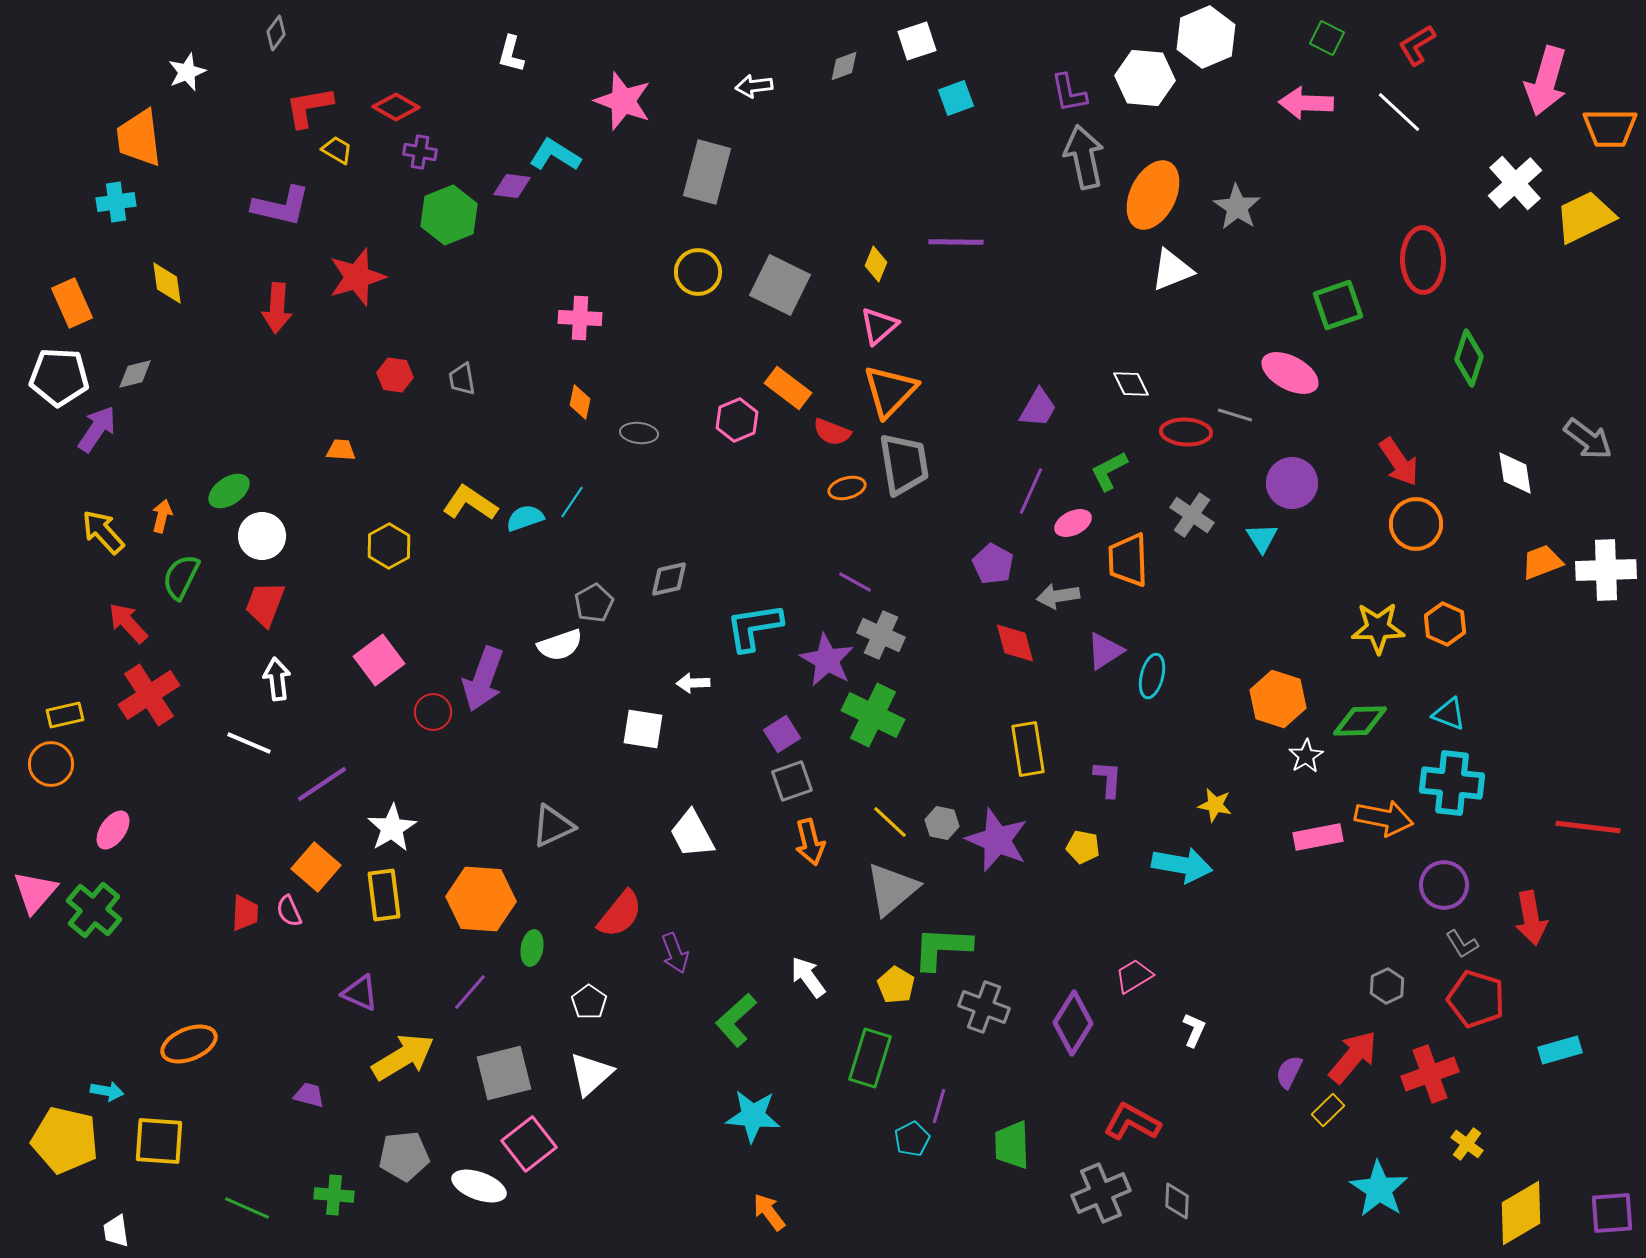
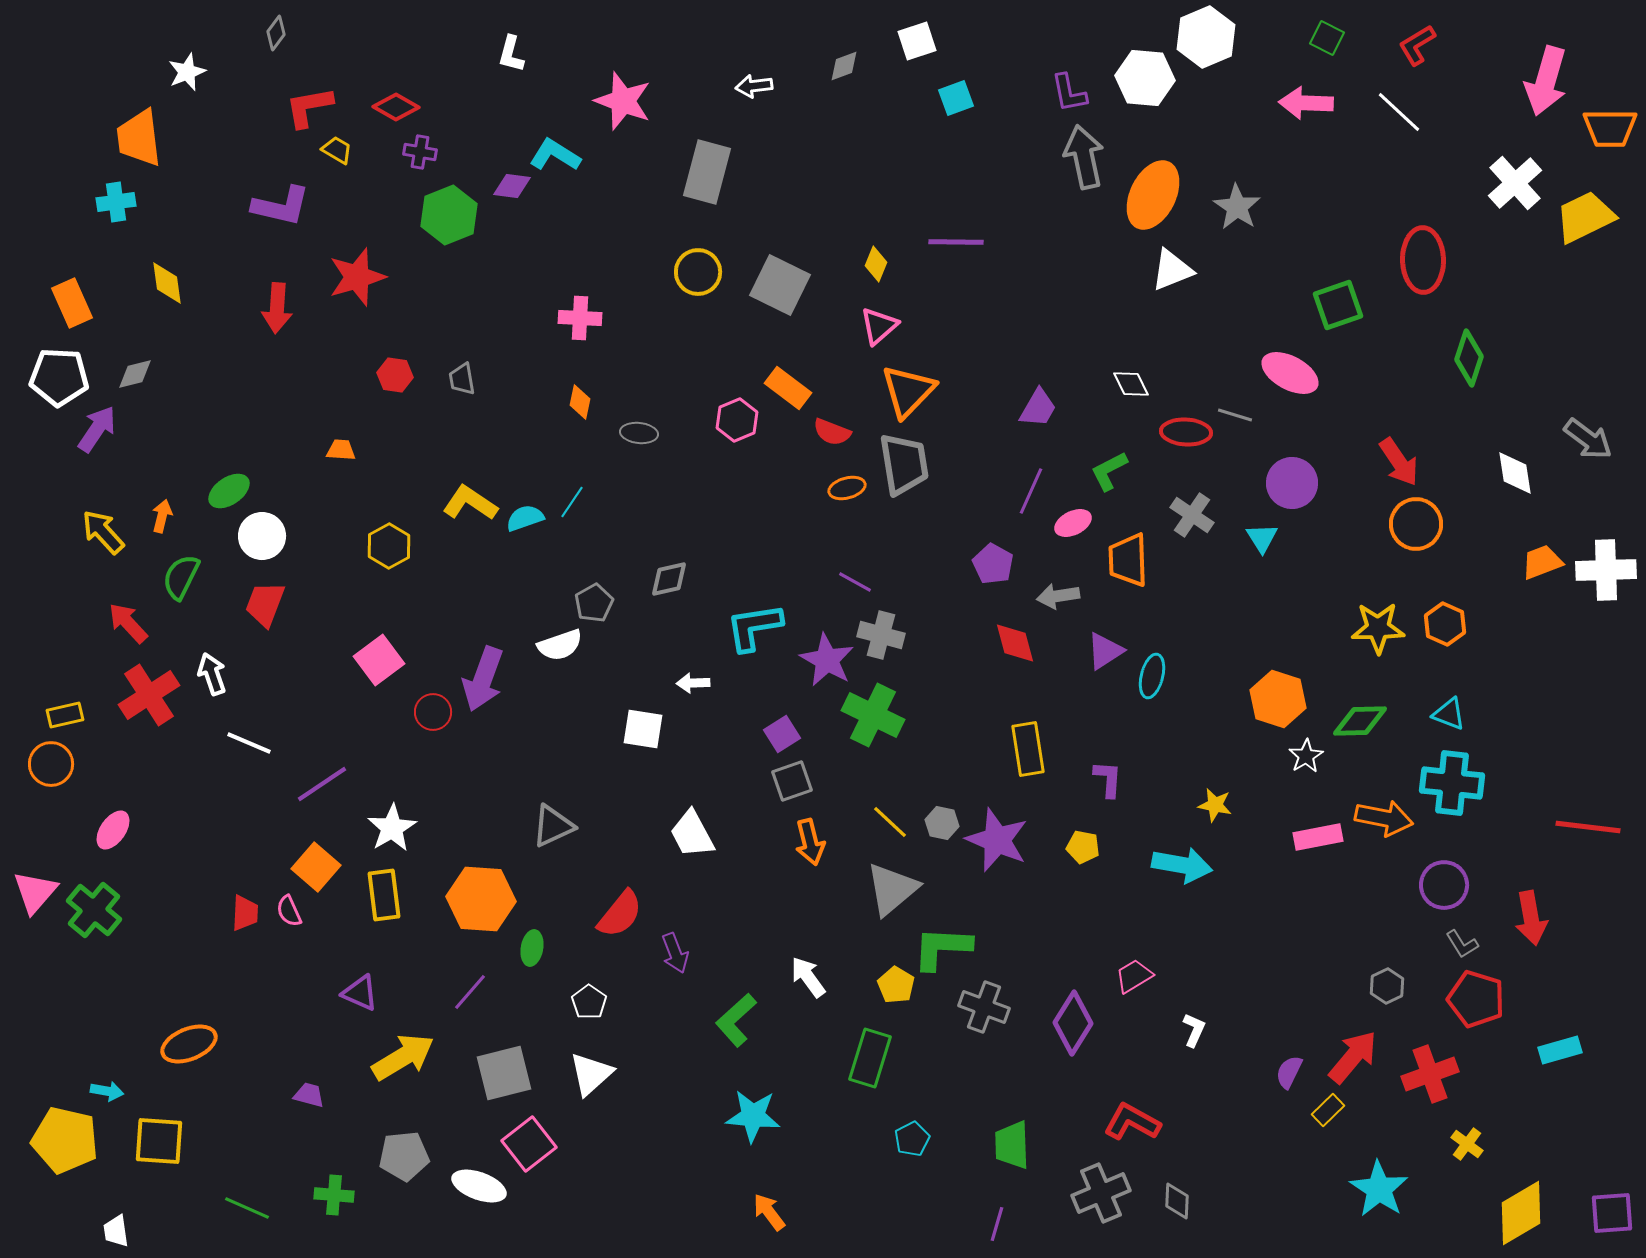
orange triangle at (890, 391): moved 18 px right
gray cross at (881, 635): rotated 9 degrees counterclockwise
white arrow at (277, 679): moved 65 px left, 5 px up; rotated 12 degrees counterclockwise
purple line at (939, 1106): moved 58 px right, 118 px down
